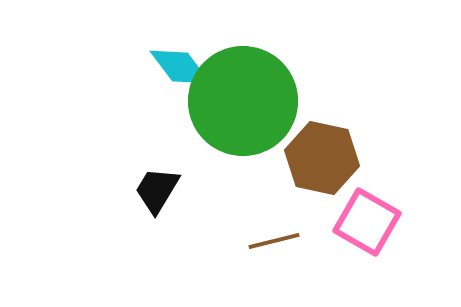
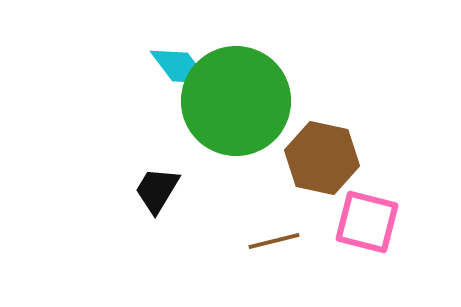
green circle: moved 7 px left
pink square: rotated 16 degrees counterclockwise
